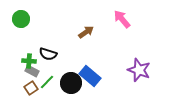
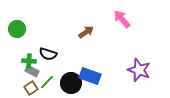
green circle: moved 4 px left, 10 px down
blue rectangle: rotated 20 degrees counterclockwise
